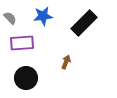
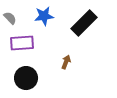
blue star: moved 1 px right
